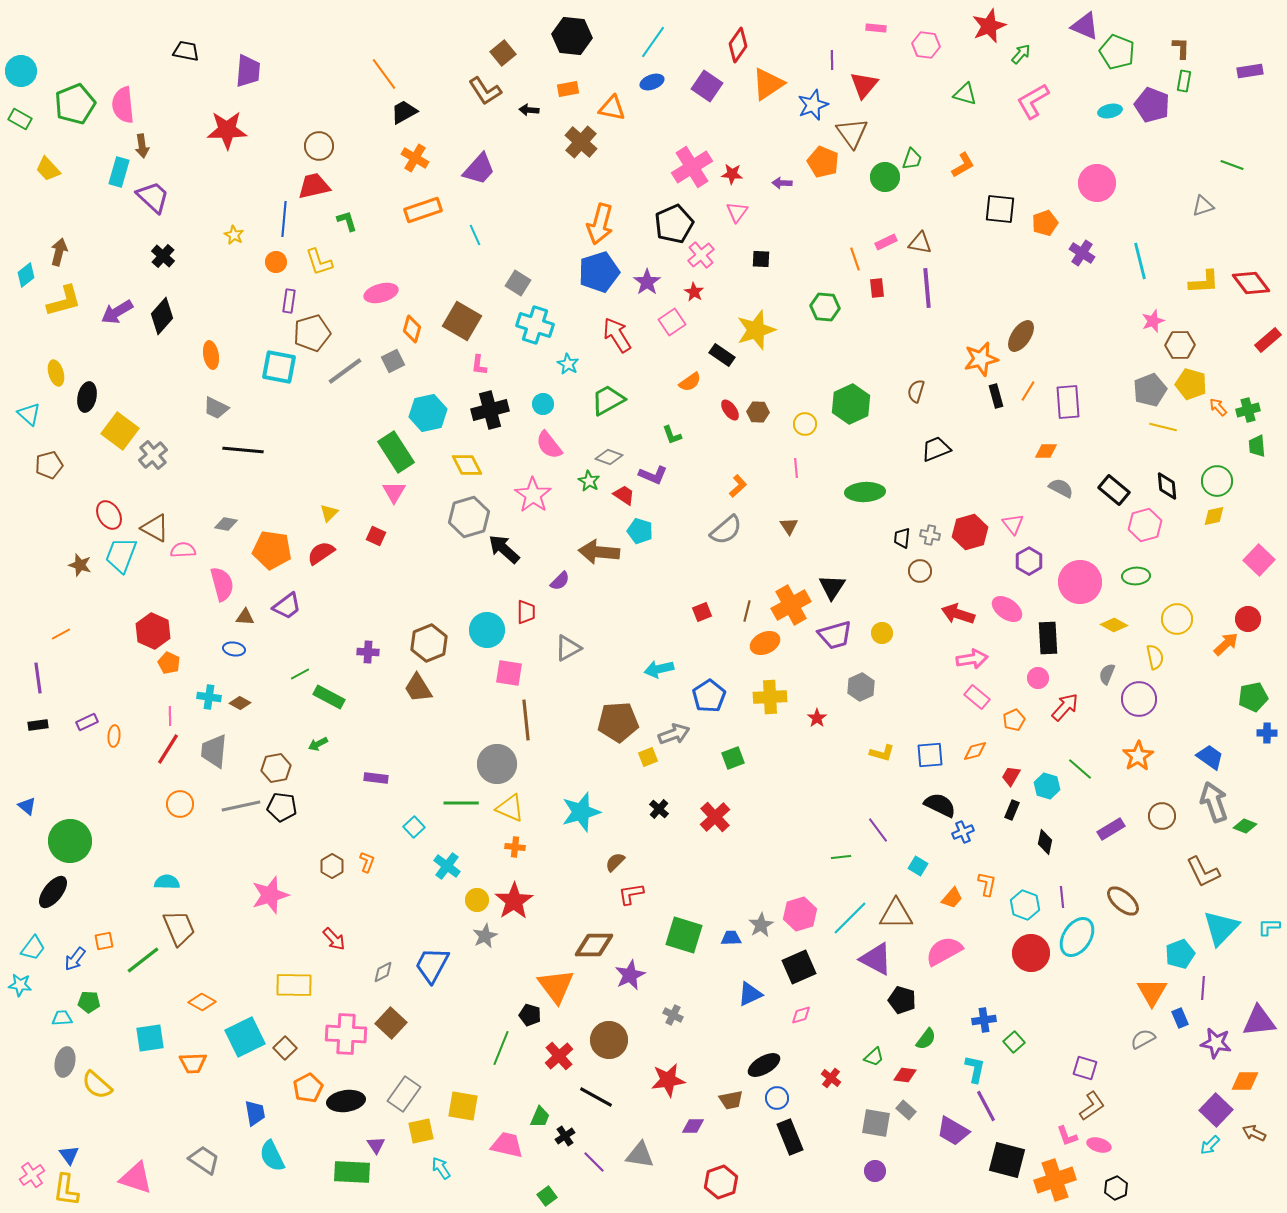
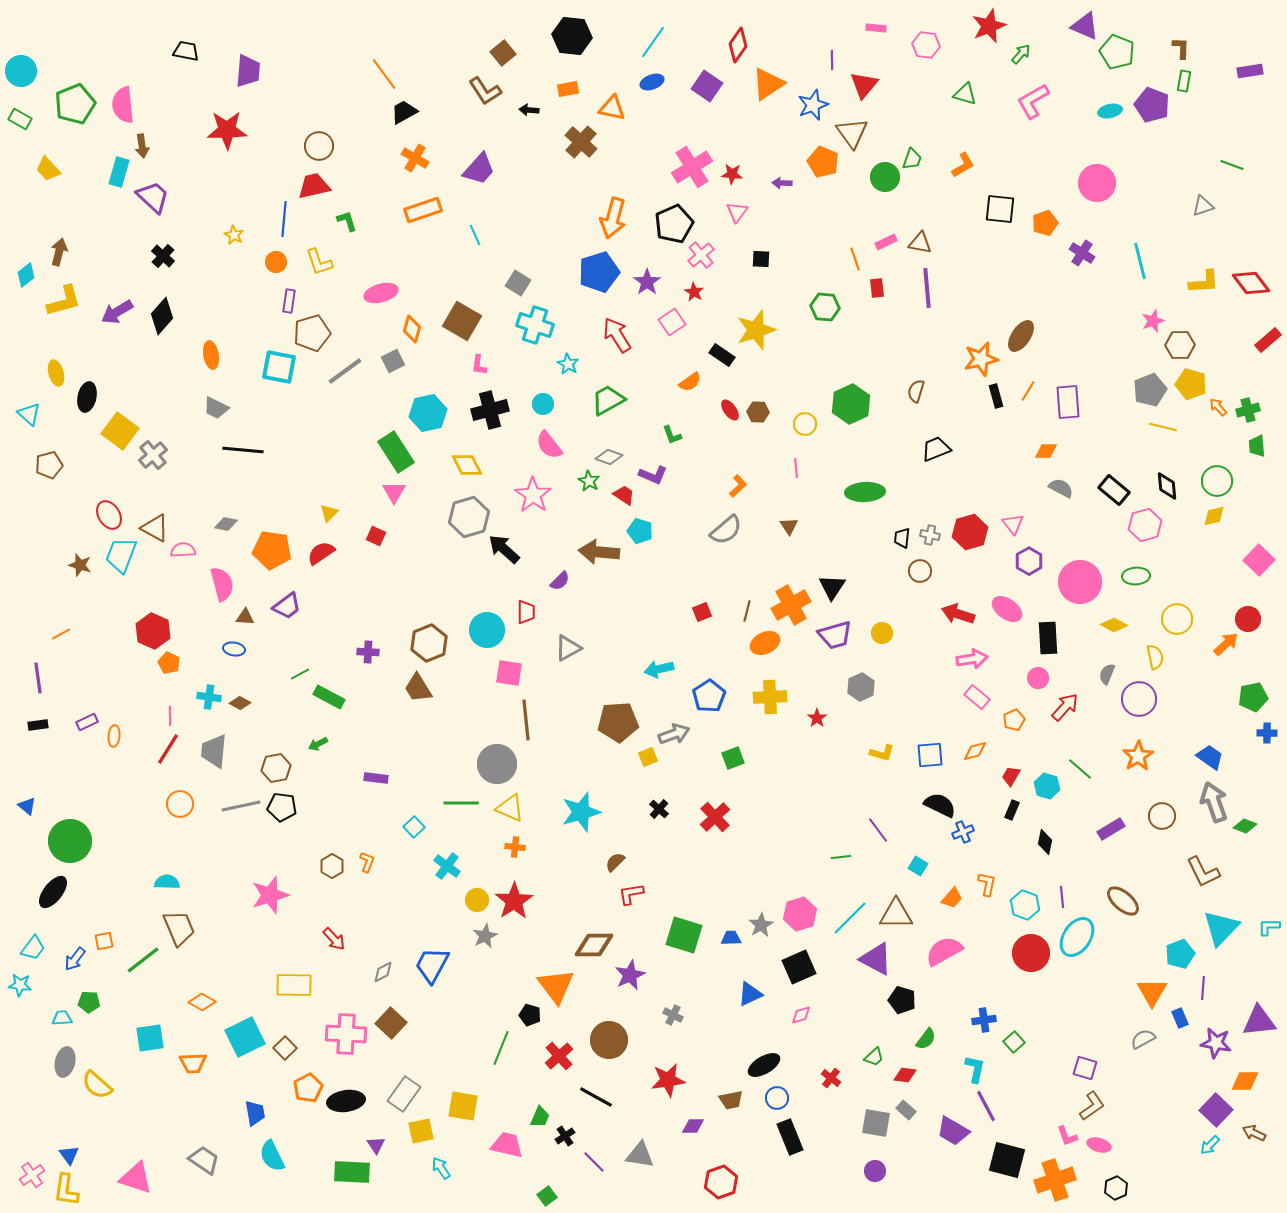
orange arrow at (600, 224): moved 13 px right, 6 px up
